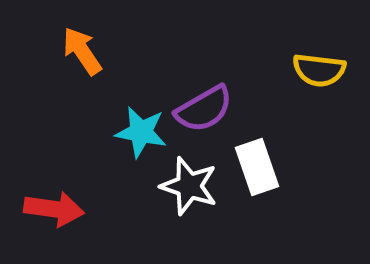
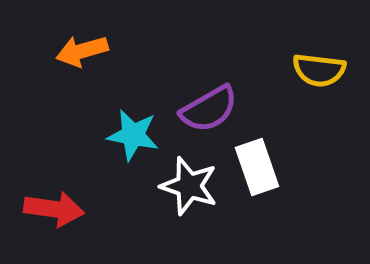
orange arrow: rotated 72 degrees counterclockwise
purple semicircle: moved 5 px right
cyan star: moved 8 px left, 3 px down
